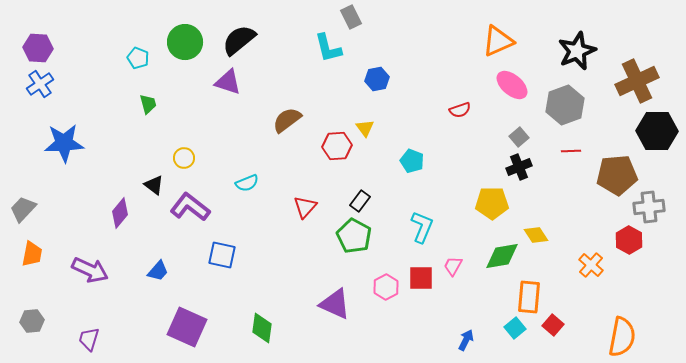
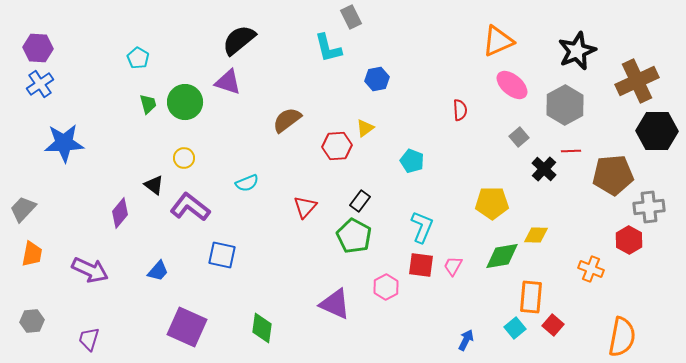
green circle at (185, 42): moved 60 px down
cyan pentagon at (138, 58): rotated 10 degrees clockwise
gray hexagon at (565, 105): rotated 9 degrees counterclockwise
red semicircle at (460, 110): rotated 75 degrees counterclockwise
yellow triangle at (365, 128): rotated 30 degrees clockwise
black cross at (519, 167): moved 25 px right, 2 px down; rotated 25 degrees counterclockwise
brown pentagon at (617, 175): moved 4 px left
yellow diamond at (536, 235): rotated 55 degrees counterclockwise
orange cross at (591, 265): moved 4 px down; rotated 20 degrees counterclockwise
red square at (421, 278): moved 13 px up; rotated 8 degrees clockwise
orange rectangle at (529, 297): moved 2 px right
